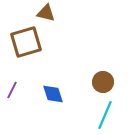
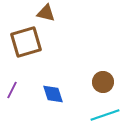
cyan line: rotated 48 degrees clockwise
